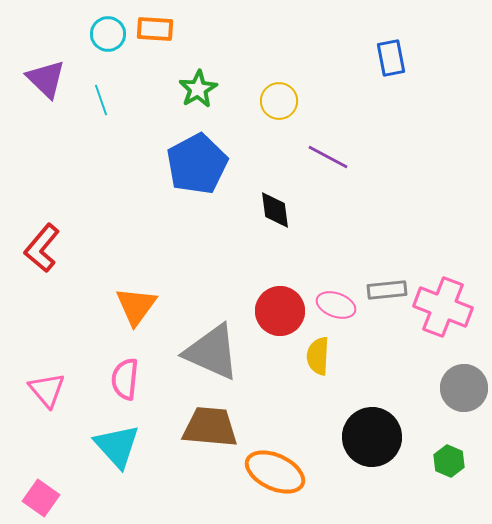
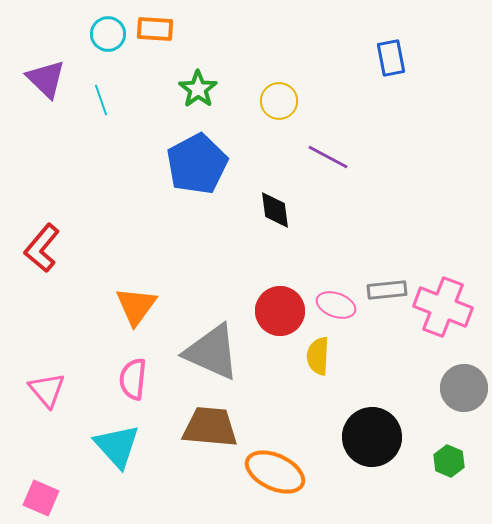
green star: rotated 6 degrees counterclockwise
pink semicircle: moved 8 px right
pink square: rotated 12 degrees counterclockwise
